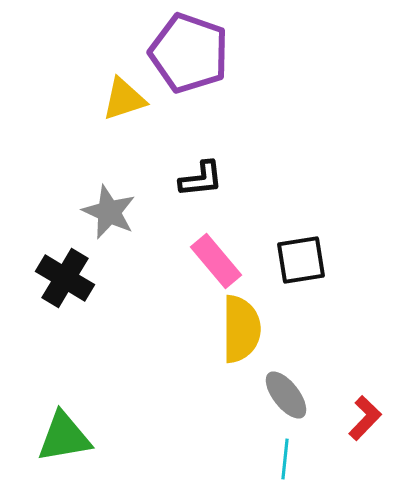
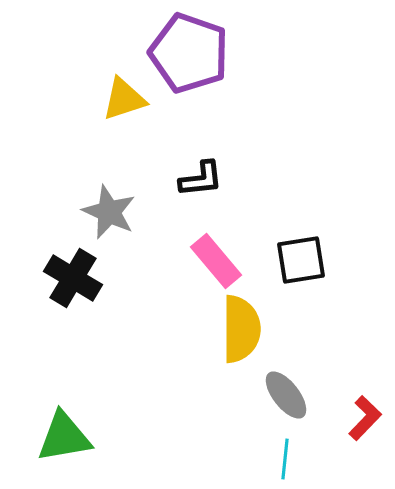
black cross: moved 8 px right
